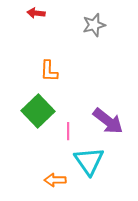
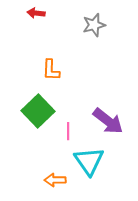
orange L-shape: moved 2 px right, 1 px up
